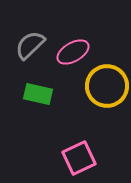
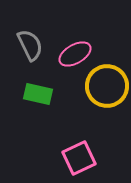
gray semicircle: rotated 108 degrees clockwise
pink ellipse: moved 2 px right, 2 px down
